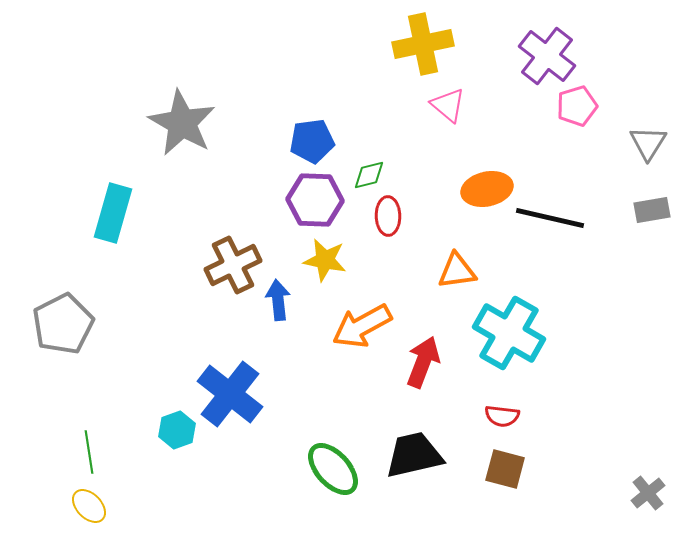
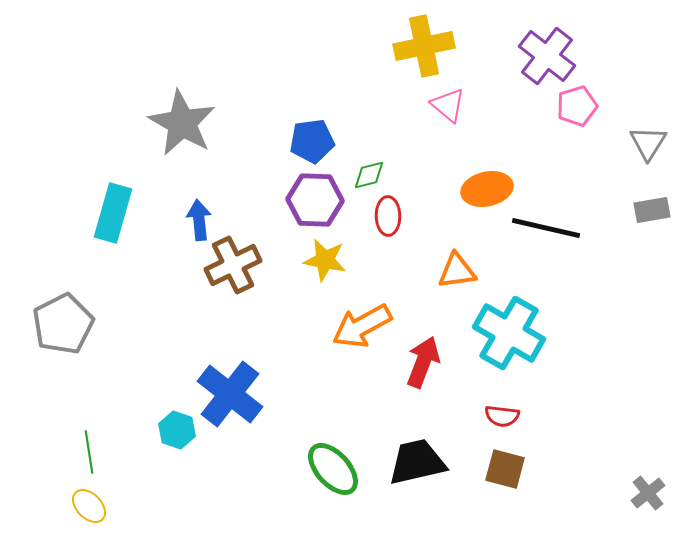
yellow cross: moved 1 px right, 2 px down
black line: moved 4 px left, 10 px down
blue arrow: moved 79 px left, 80 px up
cyan hexagon: rotated 21 degrees counterclockwise
black trapezoid: moved 3 px right, 7 px down
